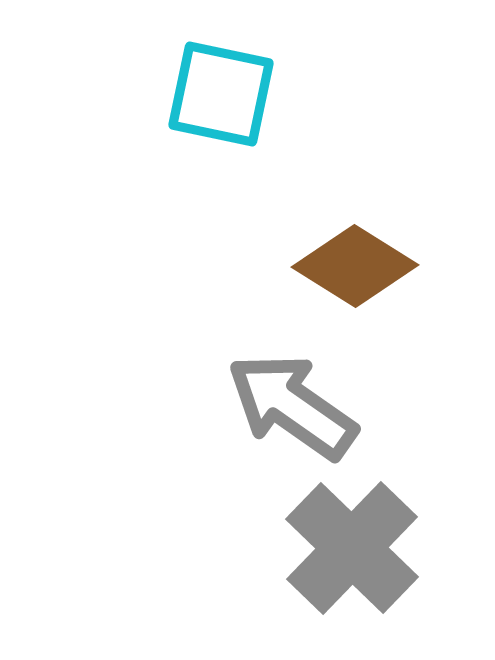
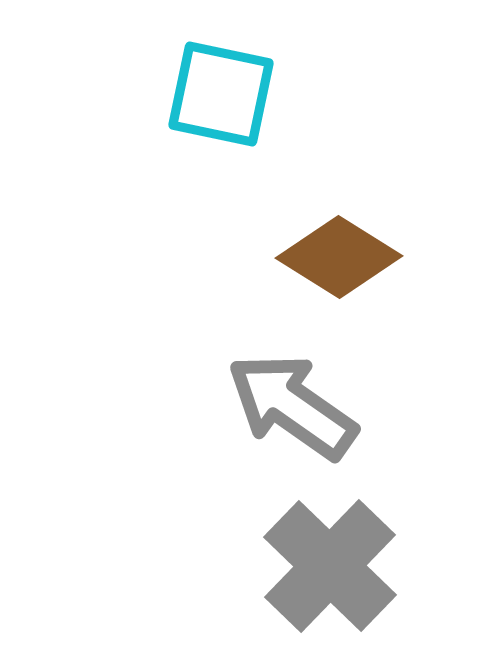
brown diamond: moved 16 px left, 9 px up
gray cross: moved 22 px left, 18 px down
